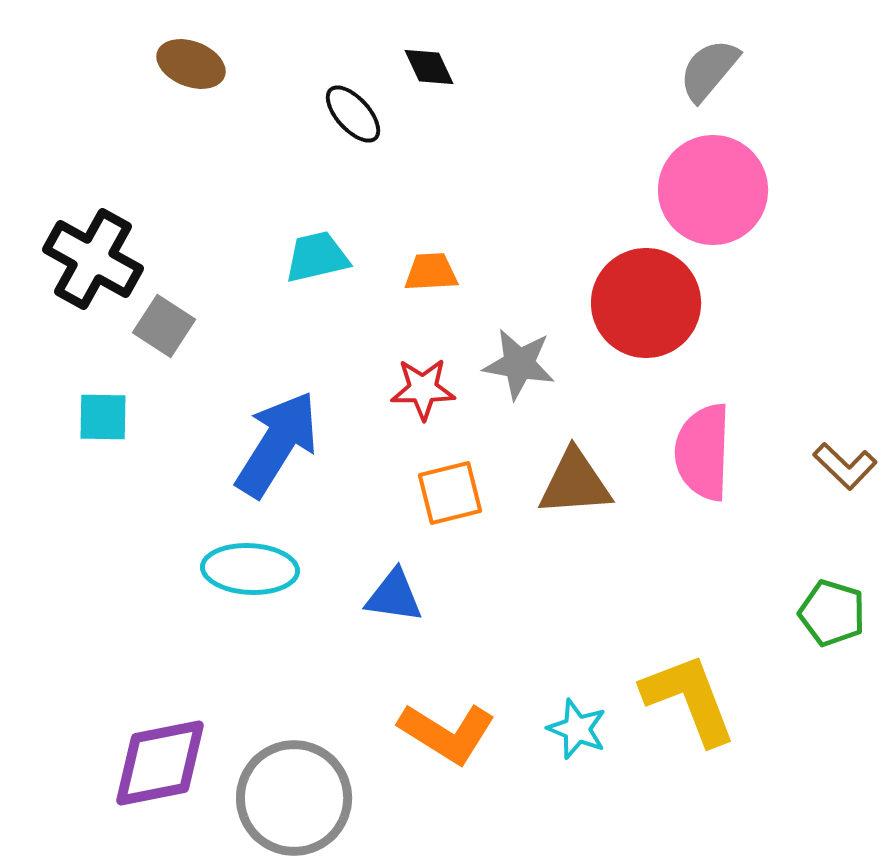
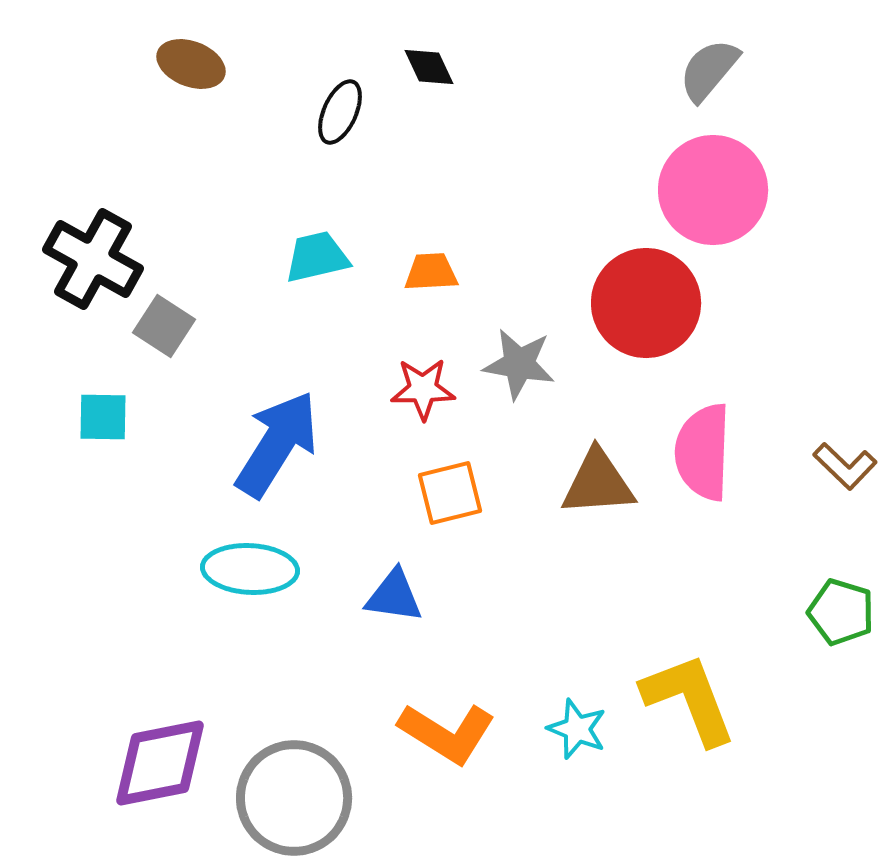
black ellipse: moved 13 px left, 2 px up; rotated 66 degrees clockwise
brown triangle: moved 23 px right
green pentagon: moved 9 px right, 1 px up
